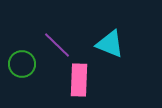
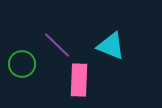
cyan triangle: moved 1 px right, 2 px down
